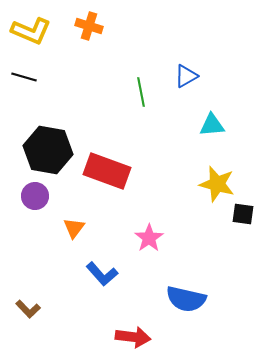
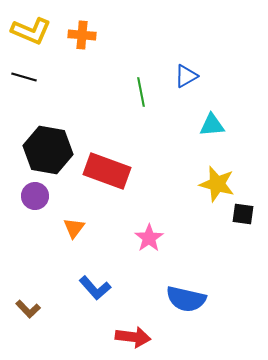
orange cross: moved 7 px left, 9 px down; rotated 12 degrees counterclockwise
blue L-shape: moved 7 px left, 14 px down
